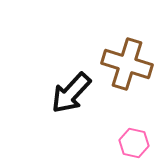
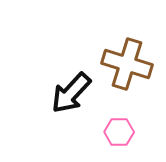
pink hexagon: moved 15 px left, 11 px up; rotated 12 degrees counterclockwise
